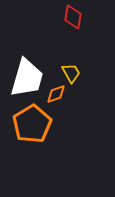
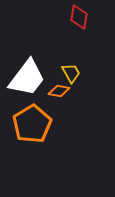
red diamond: moved 6 px right
white trapezoid: rotated 21 degrees clockwise
orange diamond: moved 3 px right, 3 px up; rotated 30 degrees clockwise
